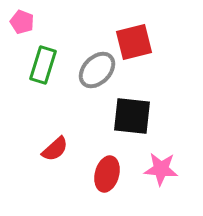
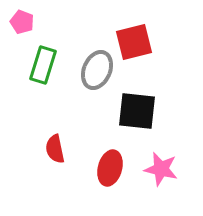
gray ellipse: rotated 21 degrees counterclockwise
black square: moved 5 px right, 5 px up
red semicircle: rotated 120 degrees clockwise
pink star: rotated 8 degrees clockwise
red ellipse: moved 3 px right, 6 px up
